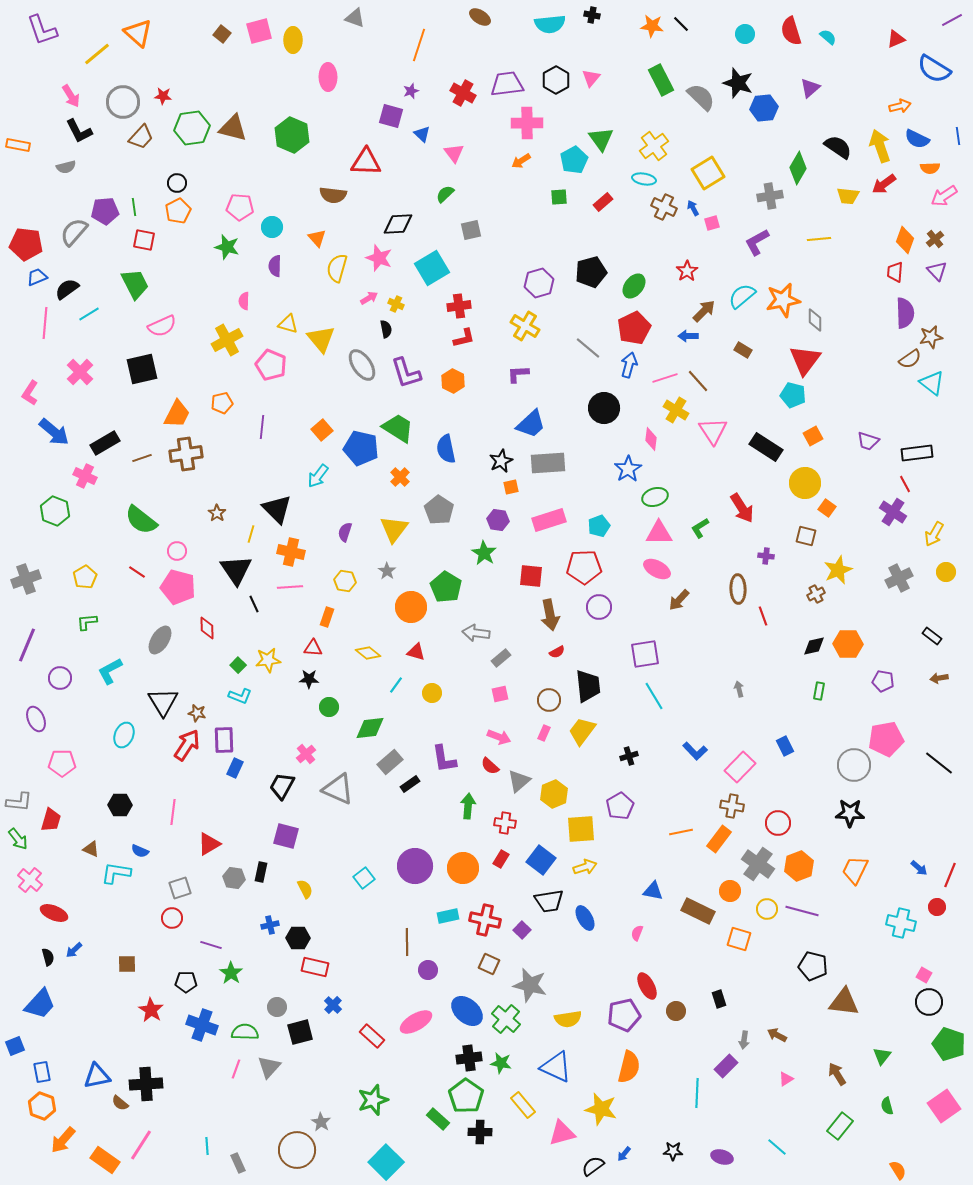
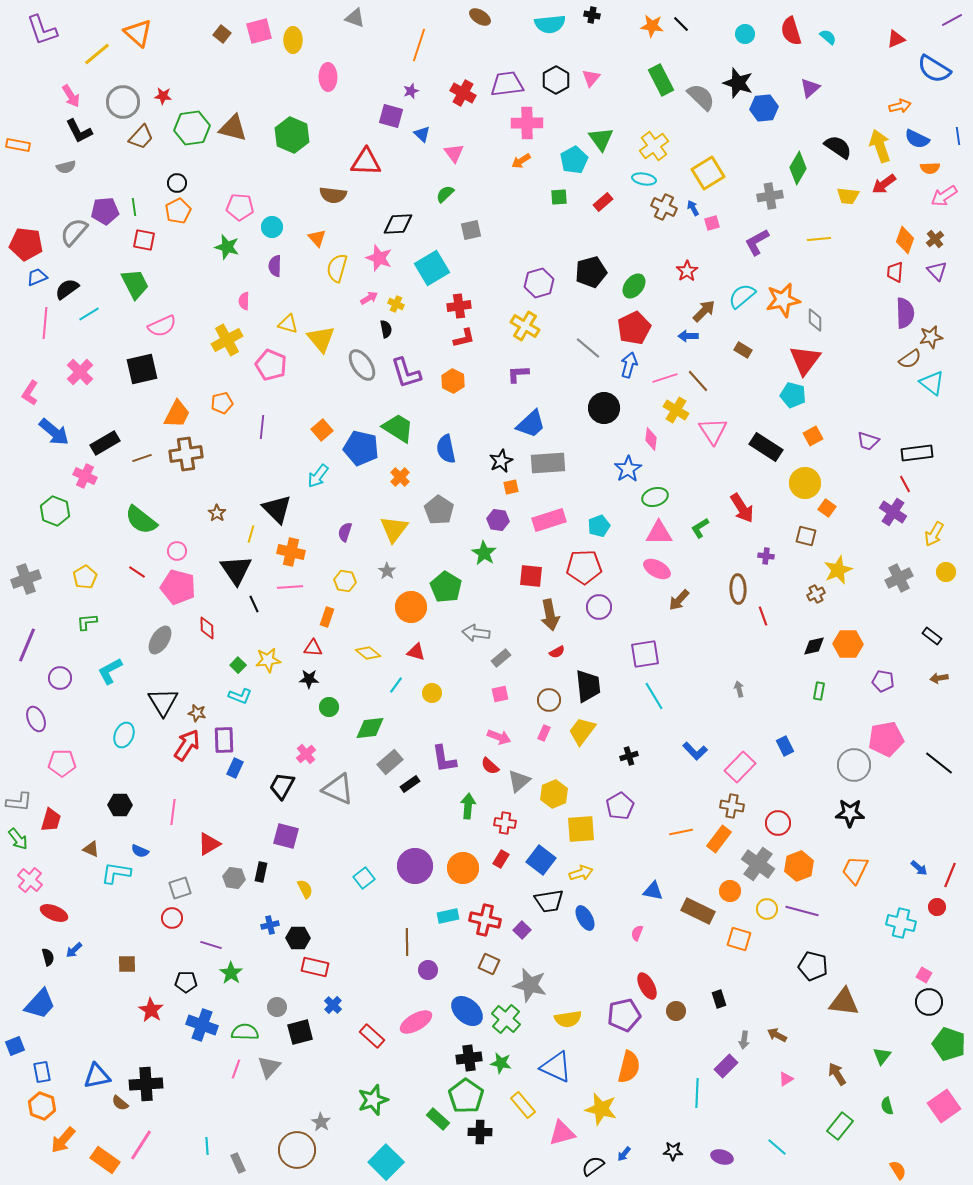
yellow arrow at (585, 867): moved 4 px left, 6 px down
